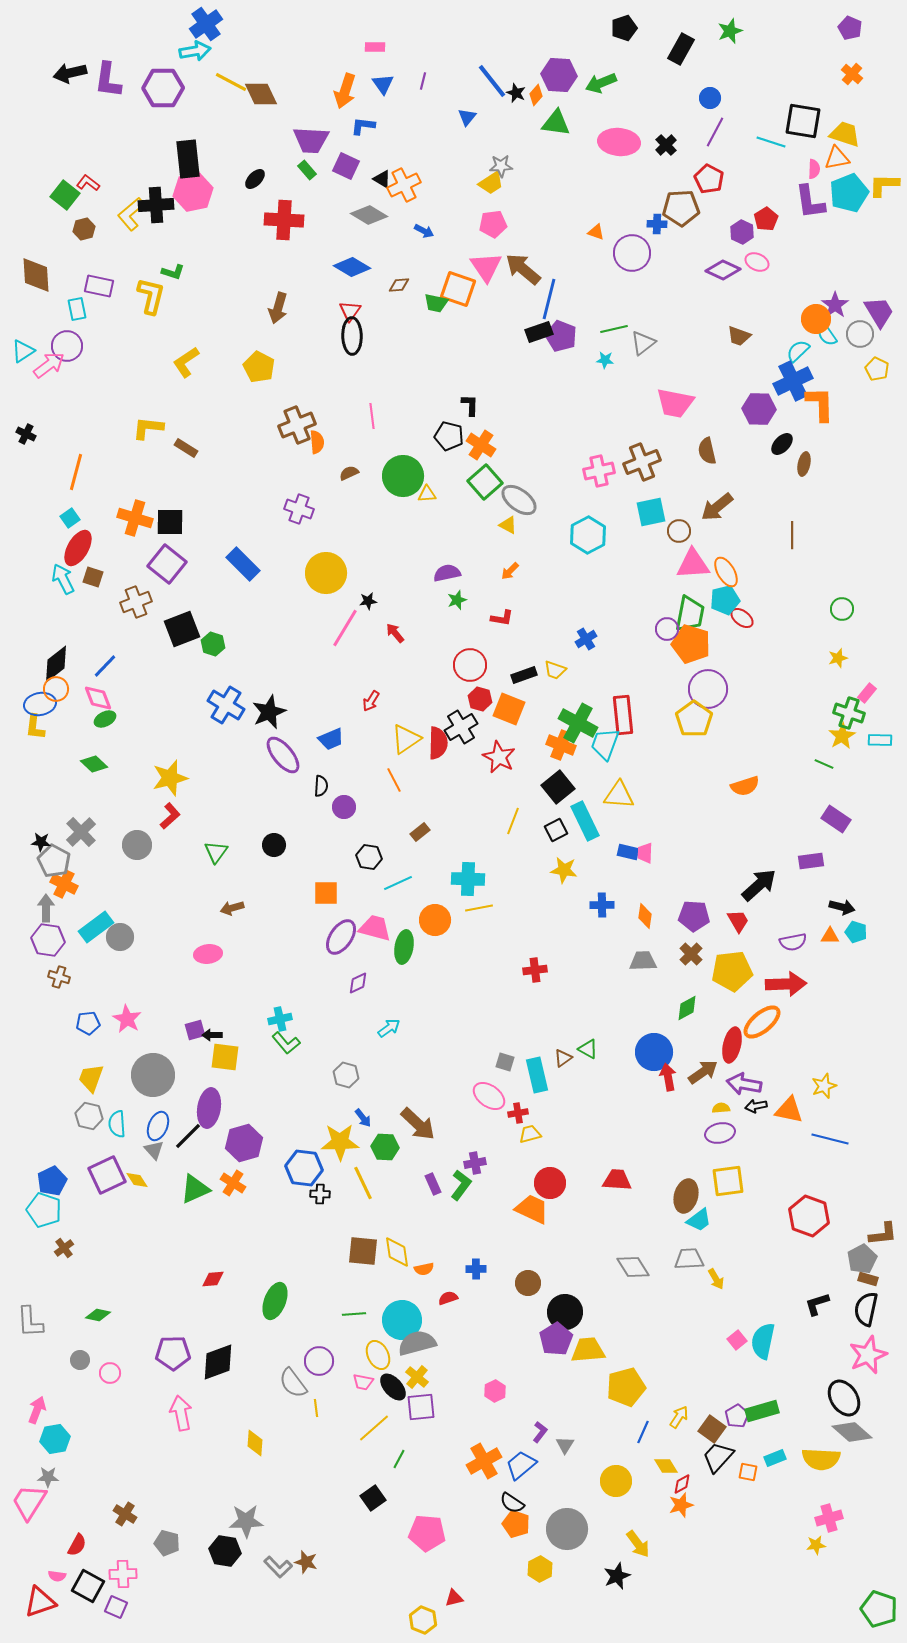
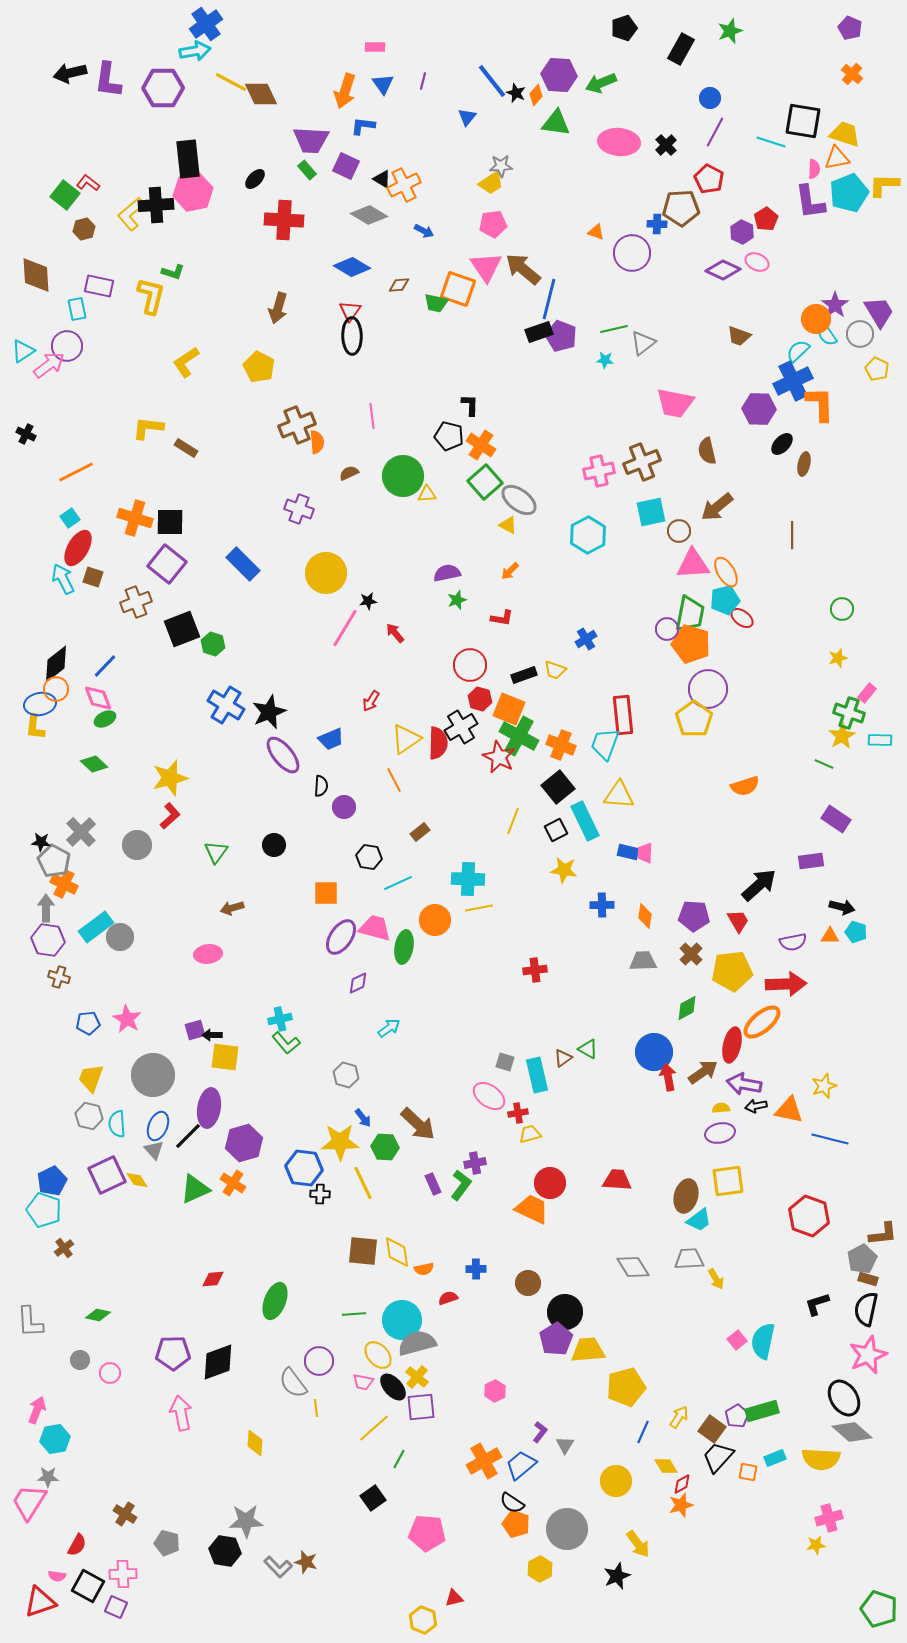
orange line at (76, 472): rotated 48 degrees clockwise
green cross at (578, 723): moved 59 px left, 13 px down
yellow ellipse at (378, 1355): rotated 16 degrees counterclockwise
